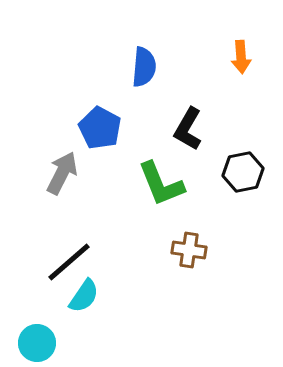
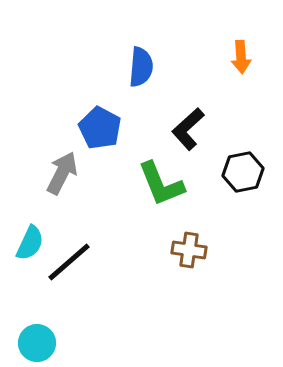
blue semicircle: moved 3 px left
black L-shape: rotated 18 degrees clockwise
cyan semicircle: moved 54 px left, 53 px up; rotated 9 degrees counterclockwise
